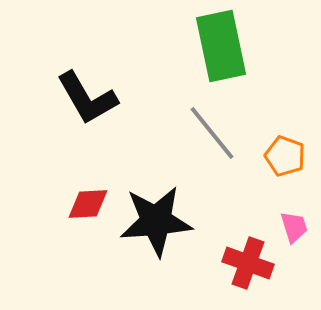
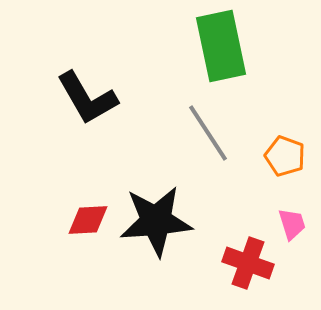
gray line: moved 4 px left; rotated 6 degrees clockwise
red diamond: moved 16 px down
pink trapezoid: moved 2 px left, 3 px up
